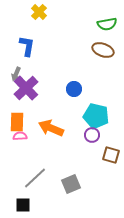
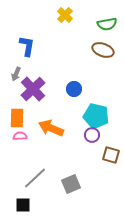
yellow cross: moved 26 px right, 3 px down
purple cross: moved 7 px right, 1 px down
orange rectangle: moved 4 px up
